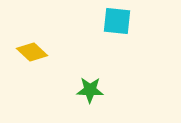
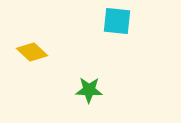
green star: moved 1 px left
